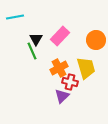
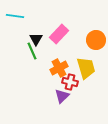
cyan line: moved 1 px up; rotated 18 degrees clockwise
pink rectangle: moved 1 px left, 2 px up
